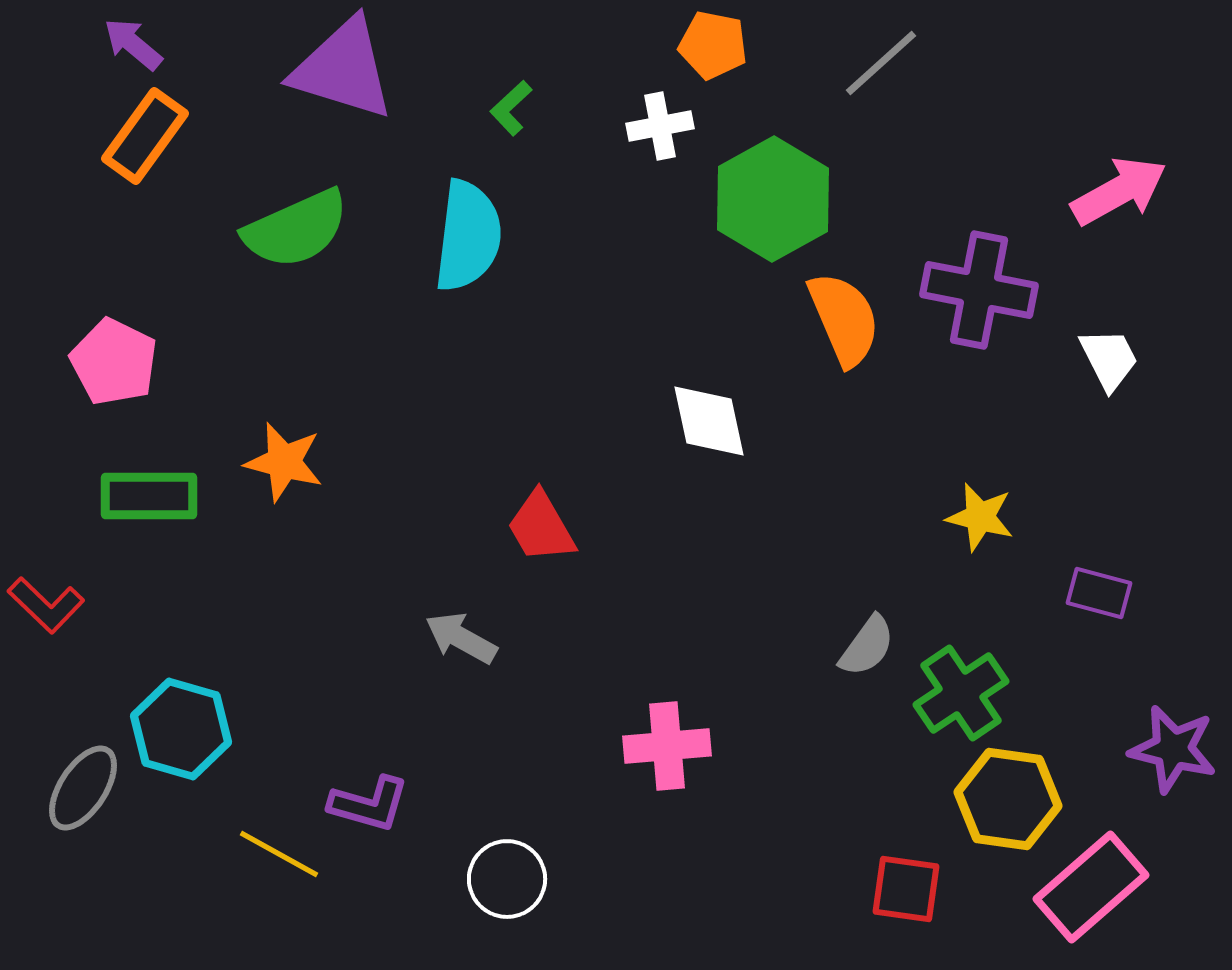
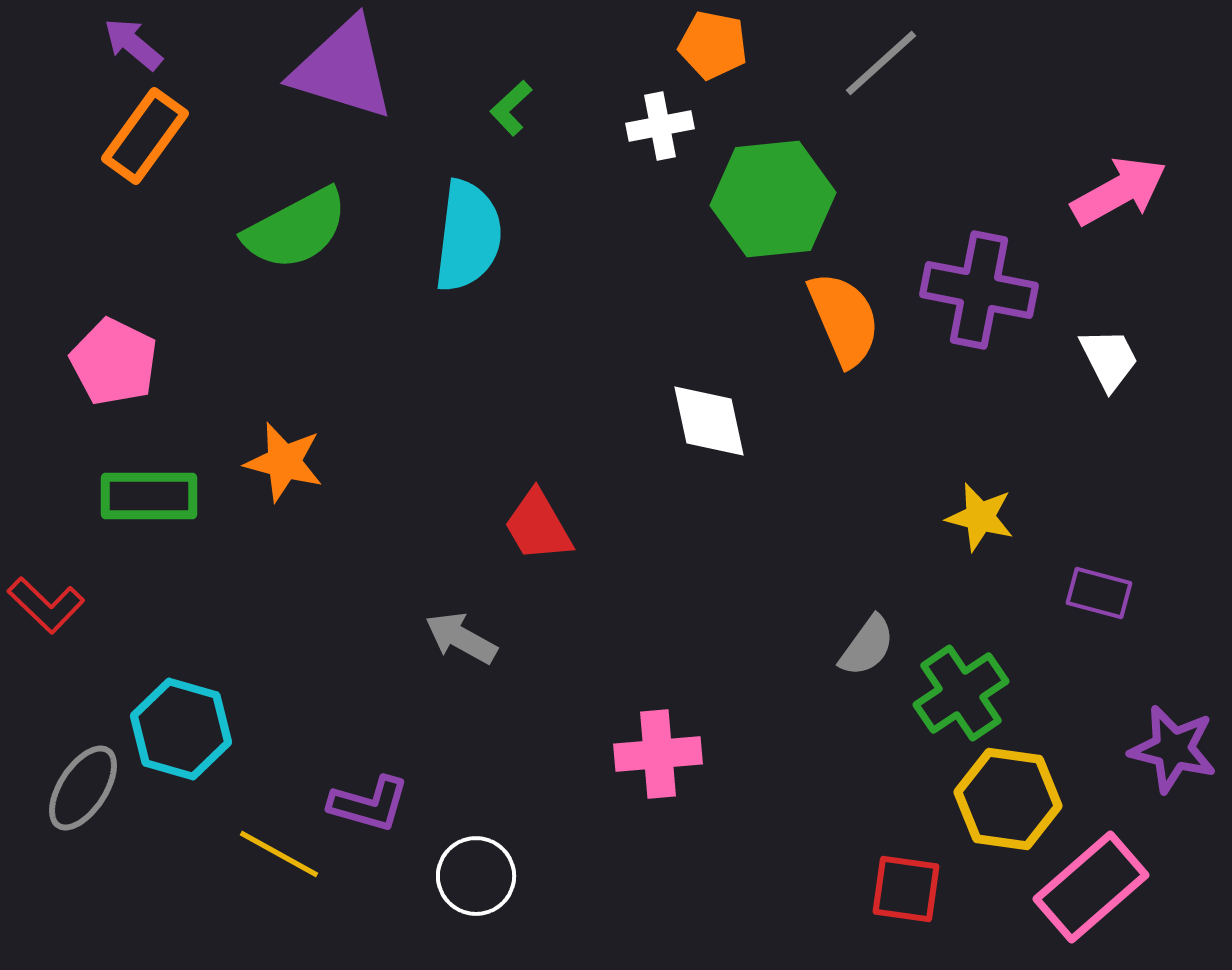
green hexagon: rotated 23 degrees clockwise
green semicircle: rotated 4 degrees counterclockwise
red trapezoid: moved 3 px left, 1 px up
pink cross: moved 9 px left, 8 px down
white circle: moved 31 px left, 3 px up
